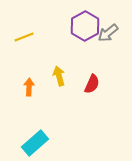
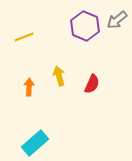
purple hexagon: rotated 8 degrees counterclockwise
gray arrow: moved 9 px right, 13 px up
